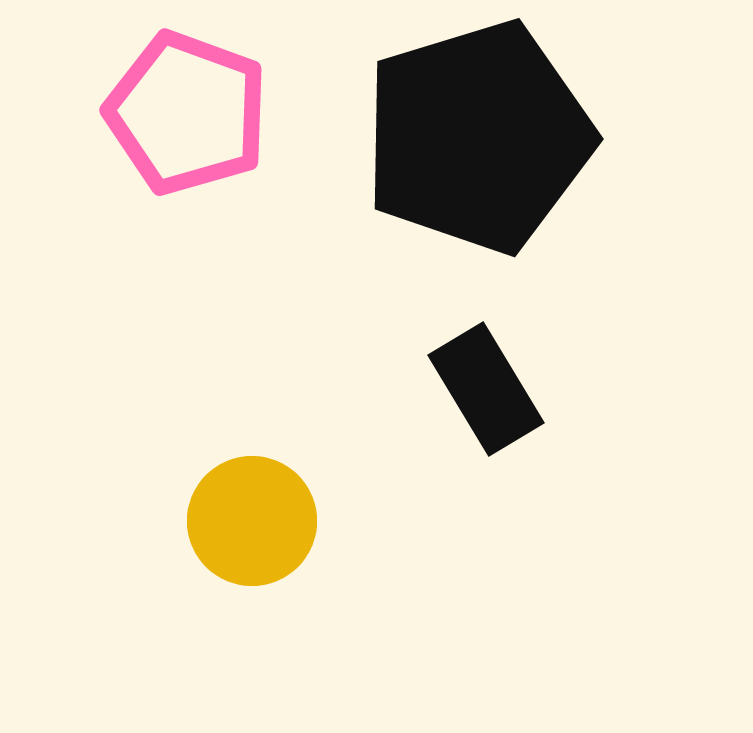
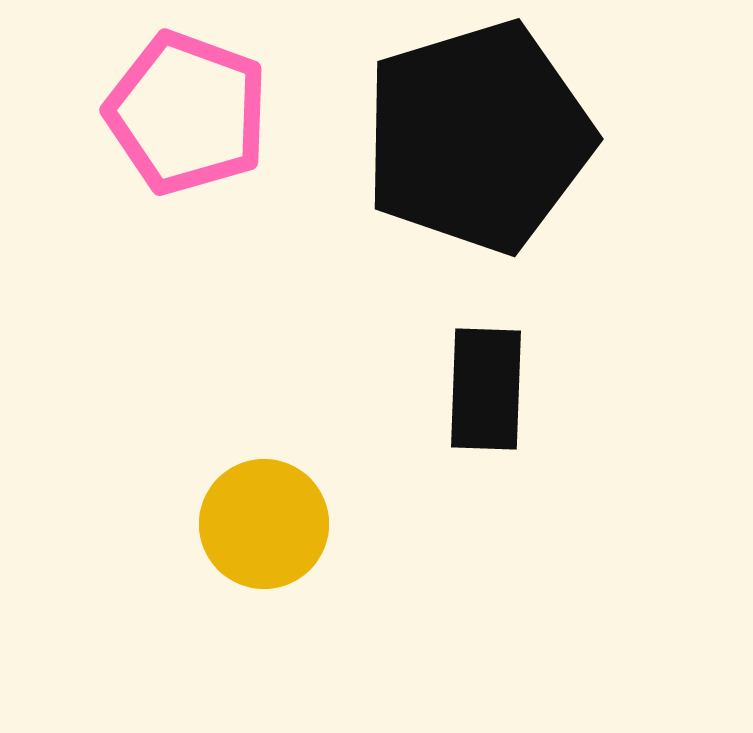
black rectangle: rotated 33 degrees clockwise
yellow circle: moved 12 px right, 3 px down
